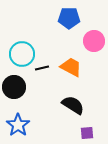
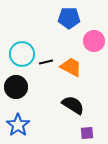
black line: moved 4 px right, 6 px up
black circle: moved 2 px right
